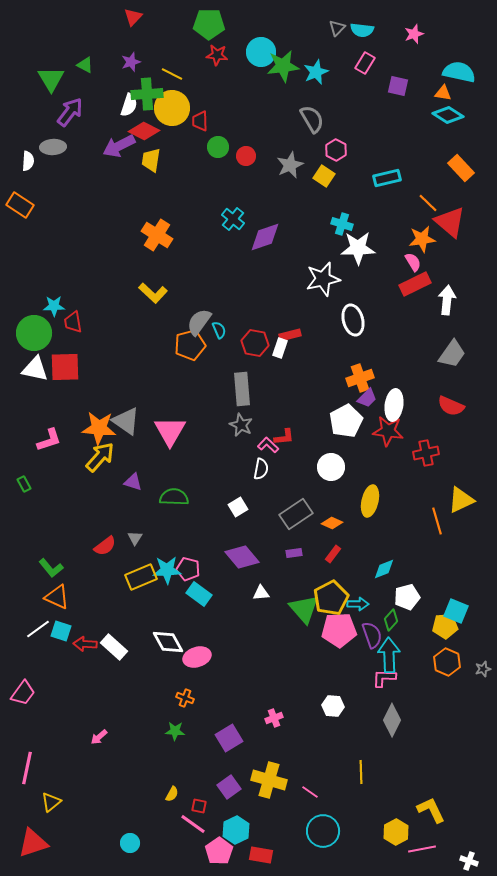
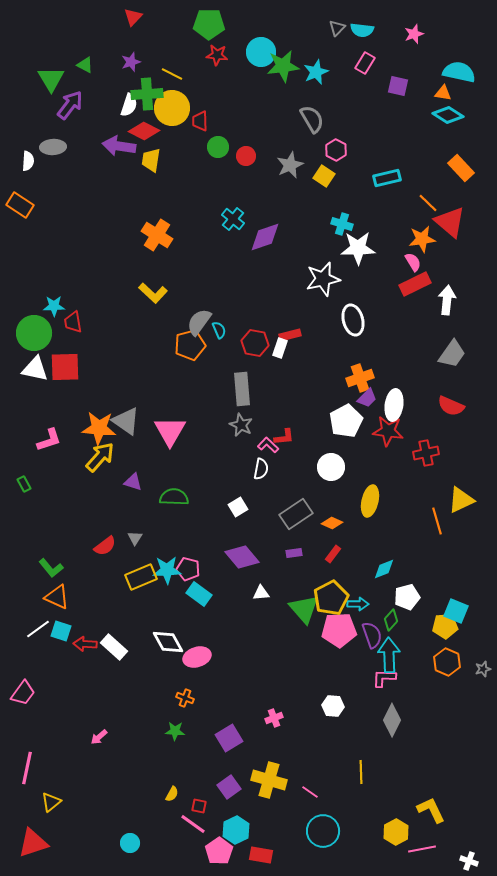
purple arrow at (70, 112): moved 7 px up
purple arrow at (119, 146): rotated 36 degrees clockwise
